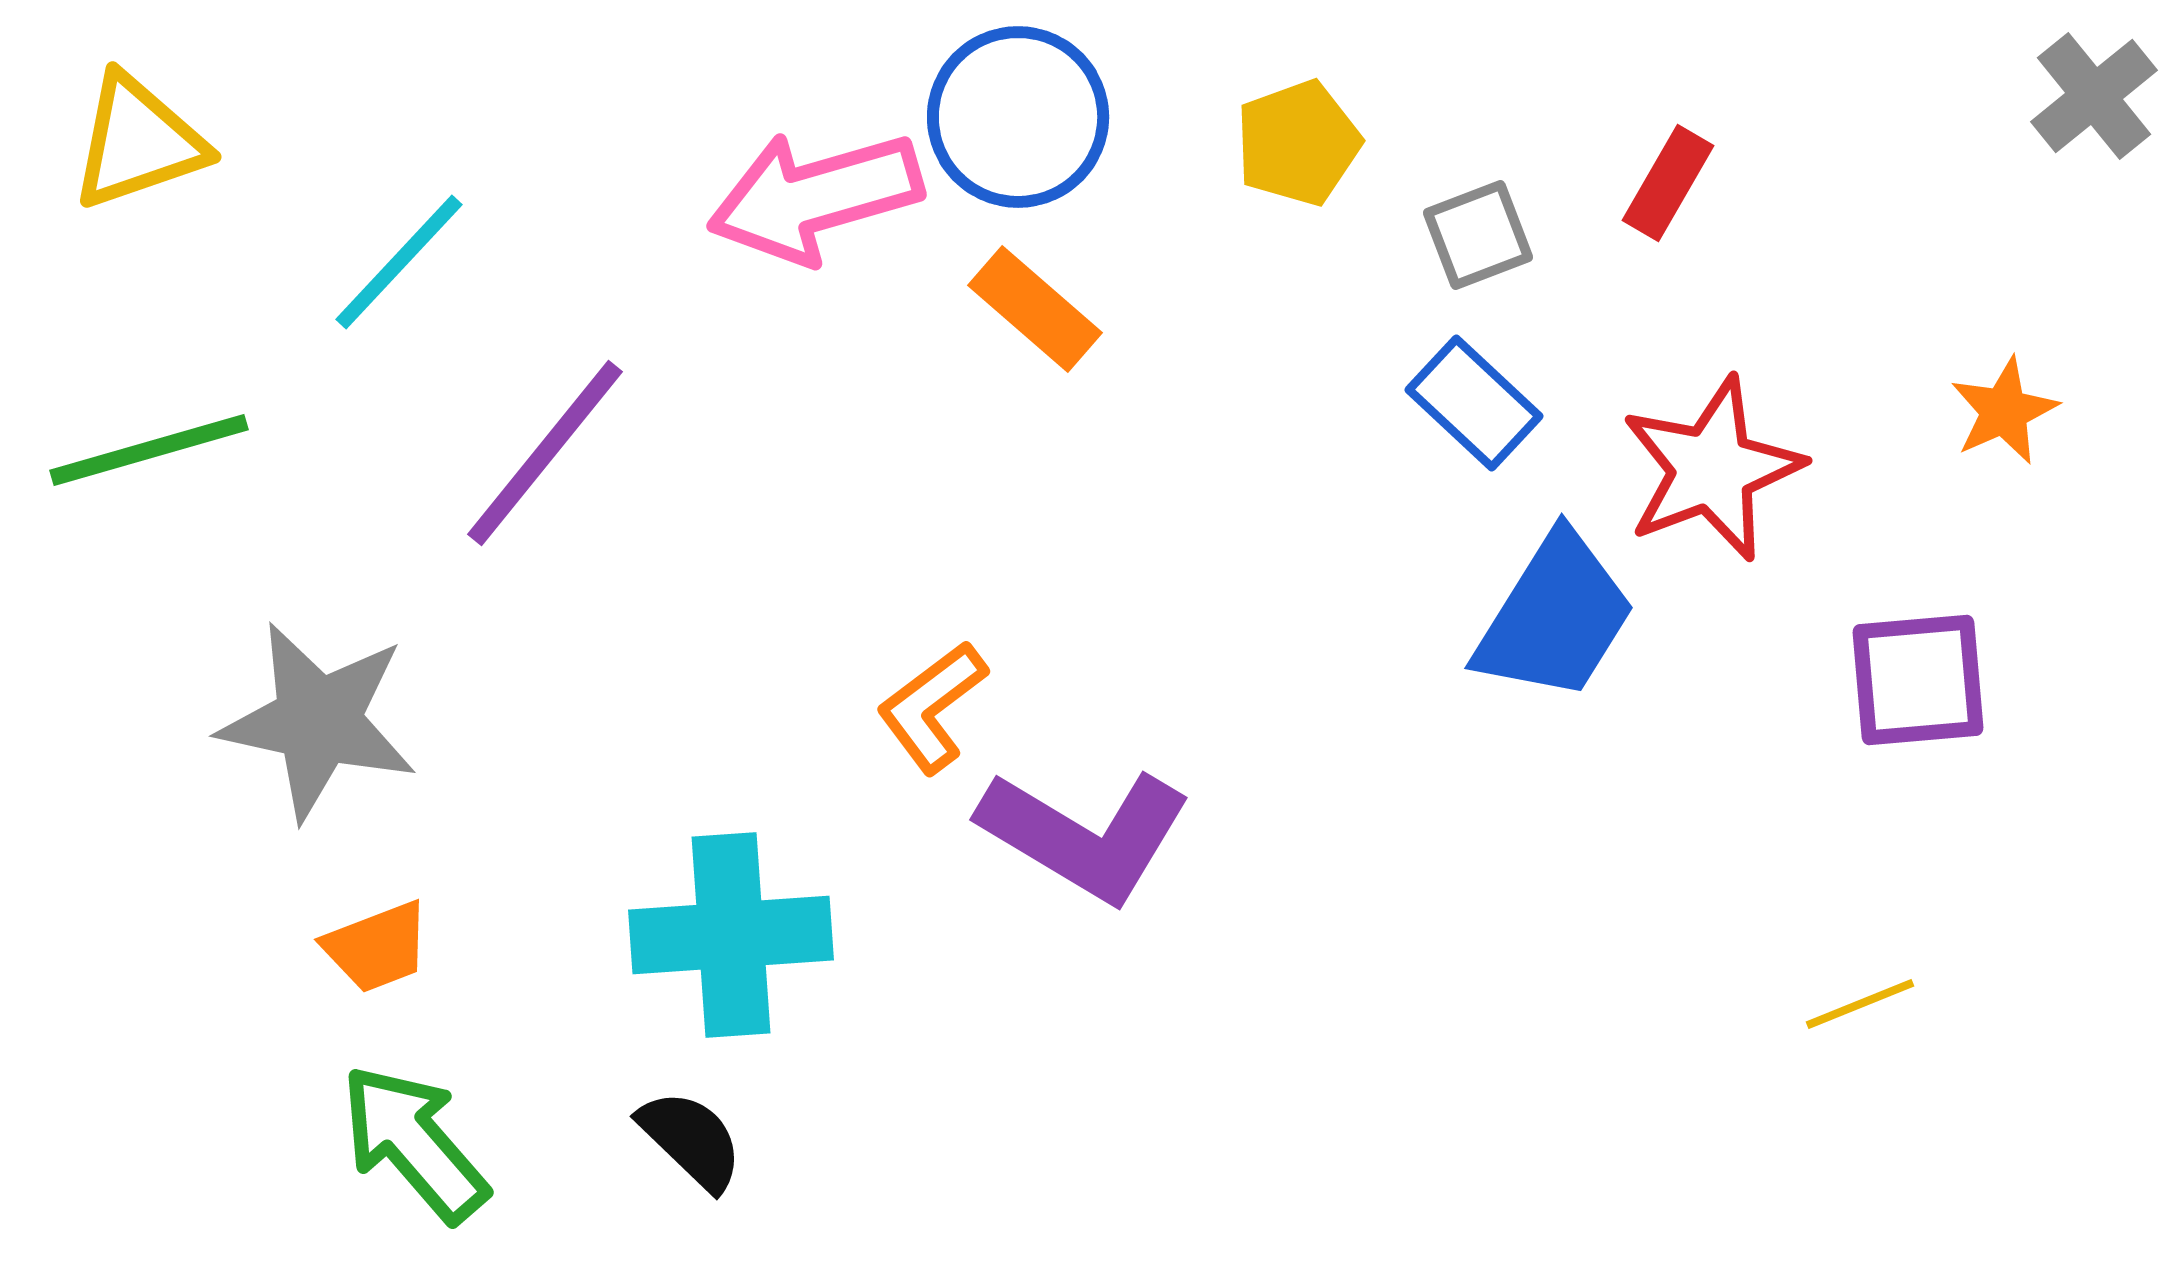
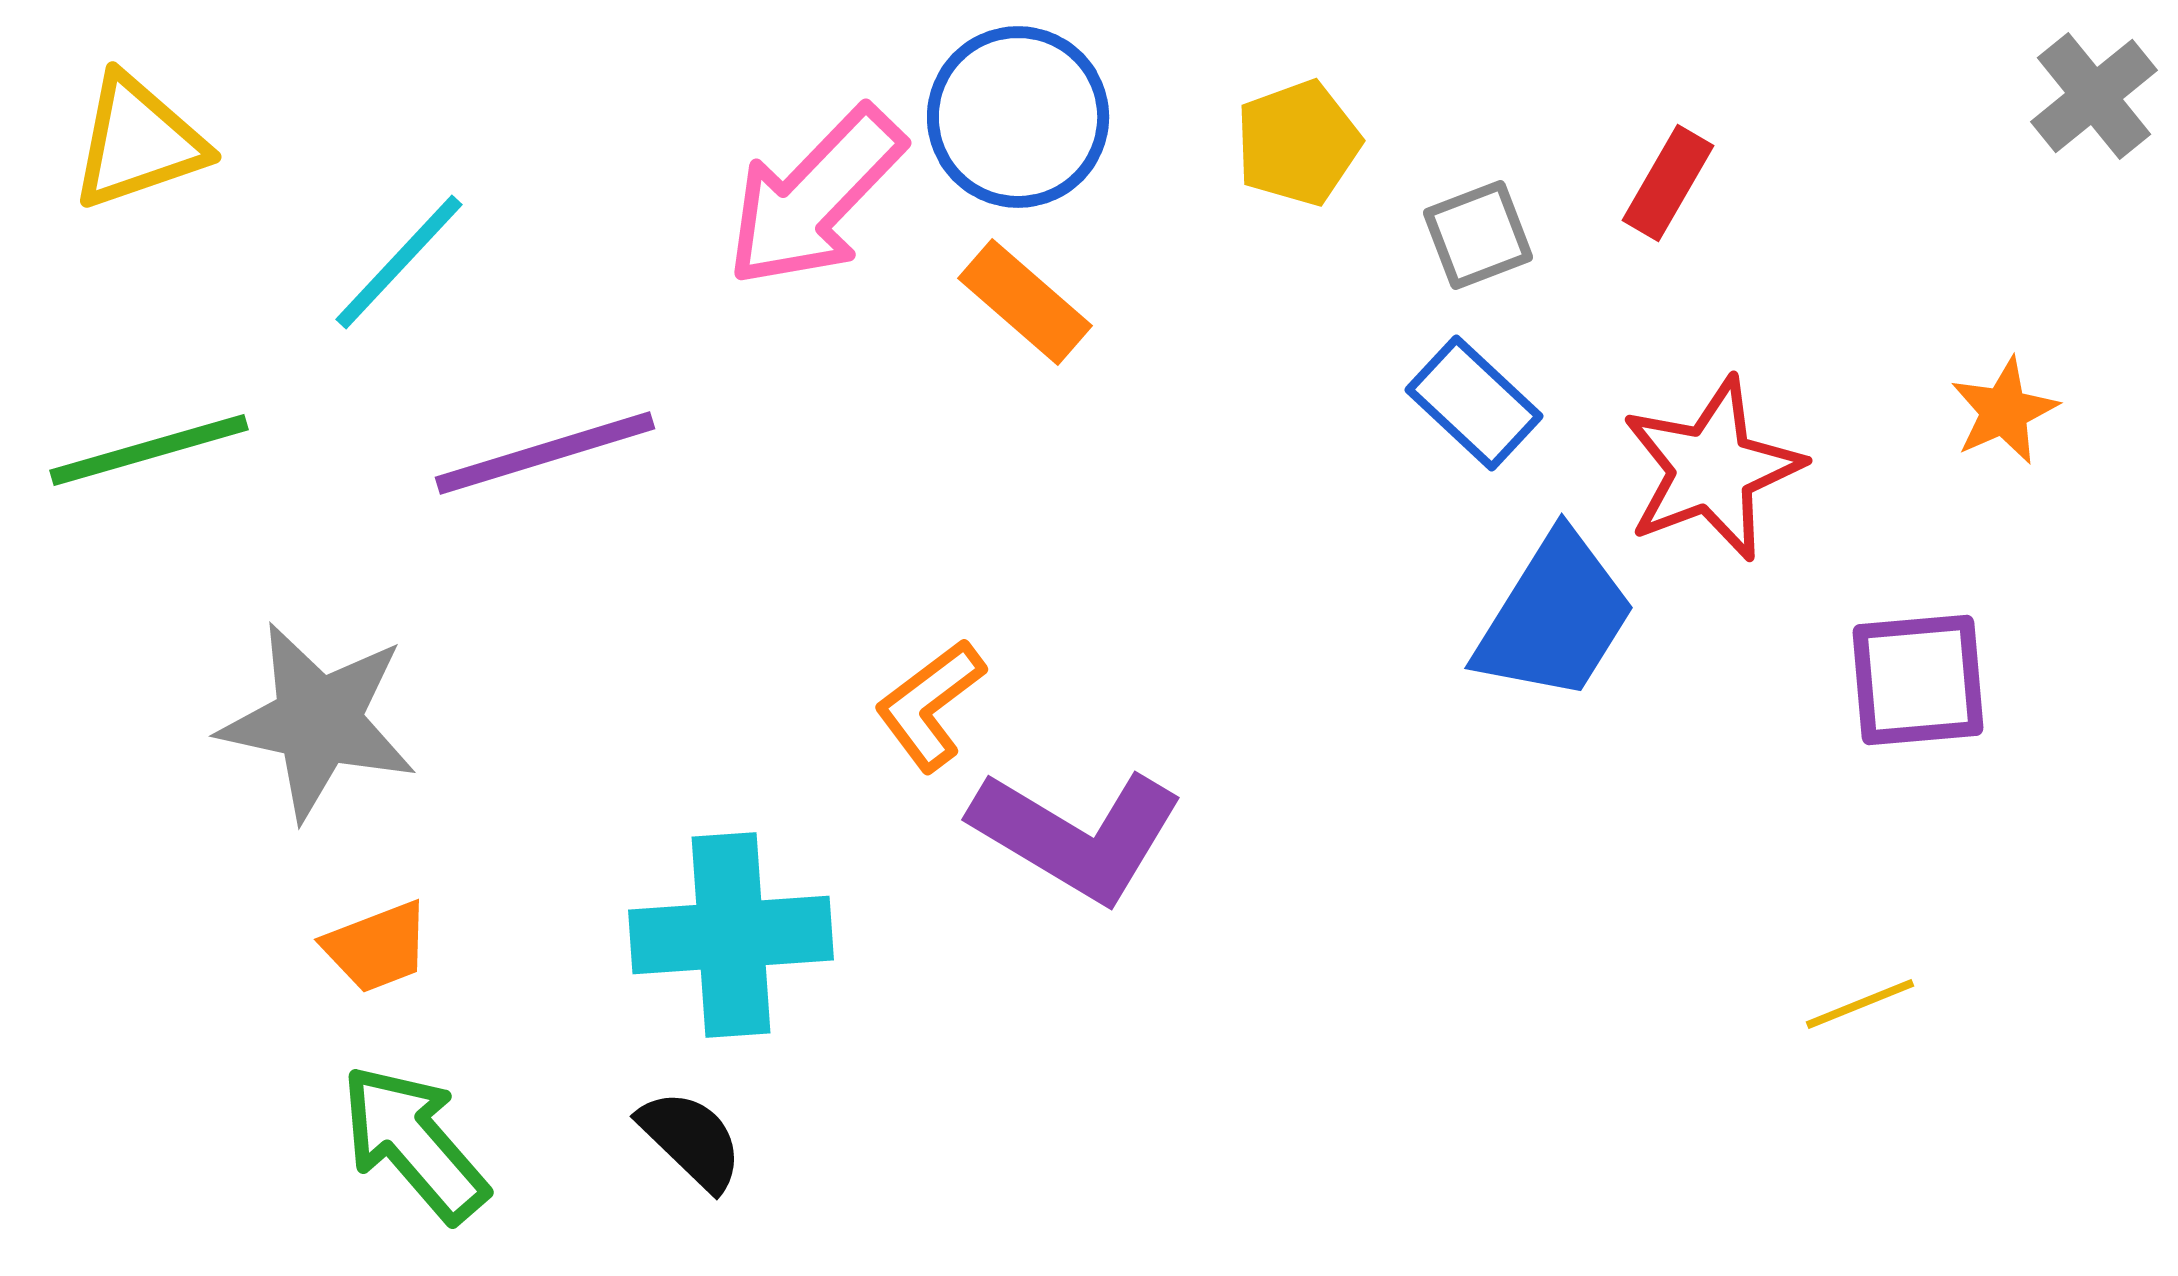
pink arrow: rotated 30 degrees counterclockwise
orange rectangle: moved 10 px left, 7 px up
purple line: rotated 34 degrees clockwise
orange L-shape: moved 2 px left, 2 px up
purple L-shape: moved 8 px left
